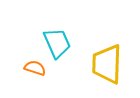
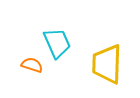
orange semicircle: moved 3 px left, 3 px up
